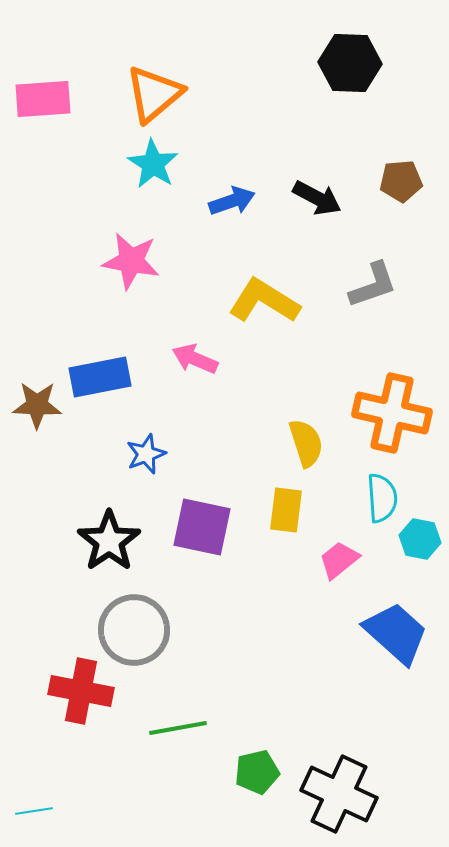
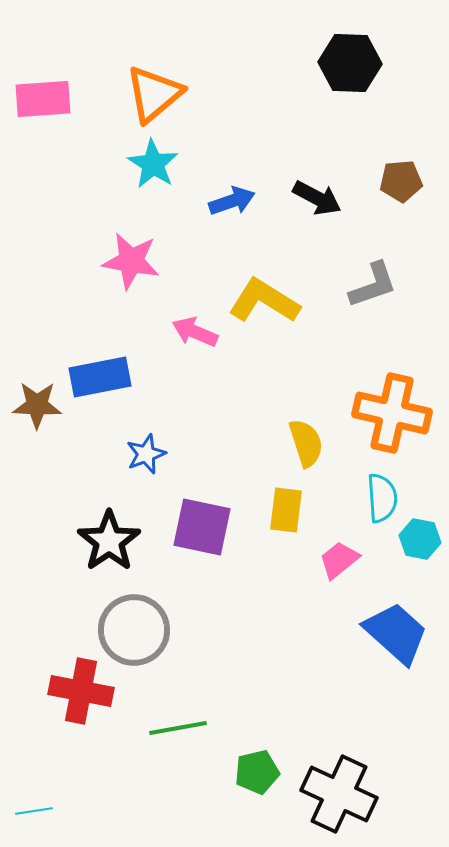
pink arrow: moved 27 px up
